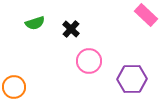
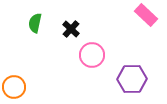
green semicircle: rotated 120 degrees clockwise
pink circle: moved 3 px right, 6 px up
